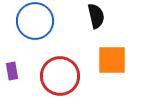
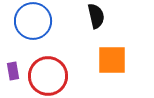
blue circle: moved 2 px left
purple rectangle: moved 1 px right
red circle: moved 12 px left
